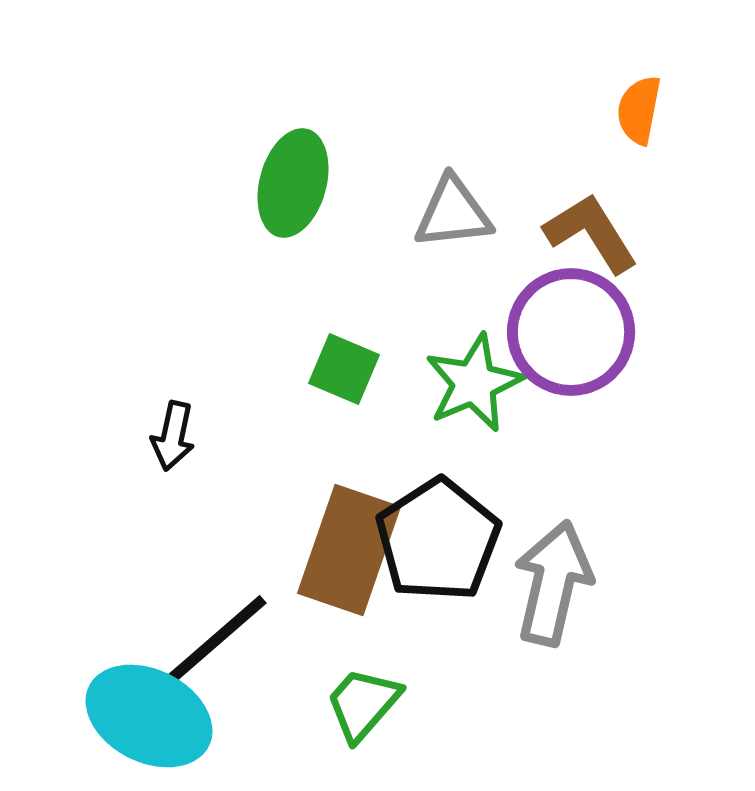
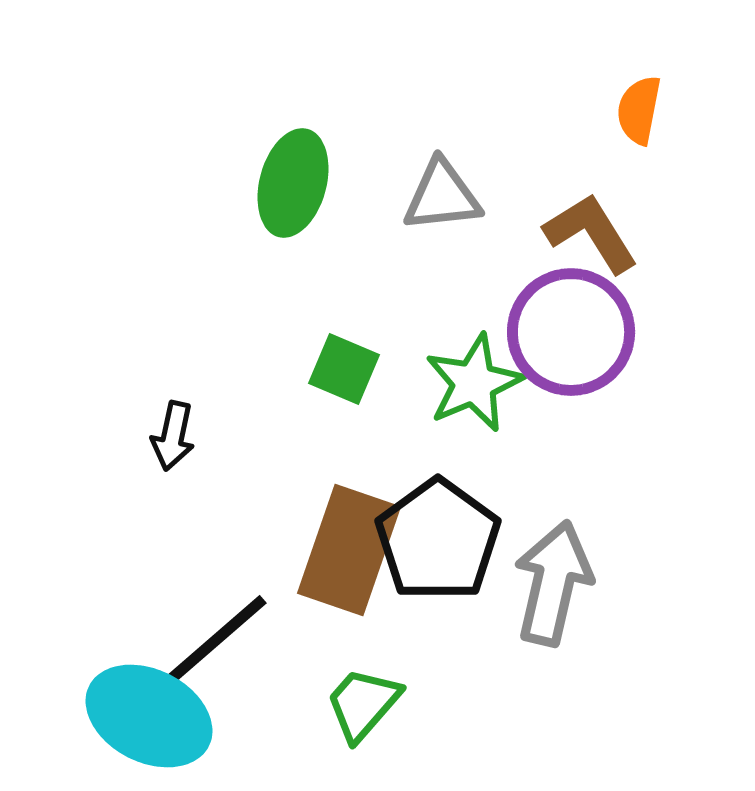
gray triangle: moved 11 px left, 17 px up
black pentagon: rotated 3 degrees counterclockwise
